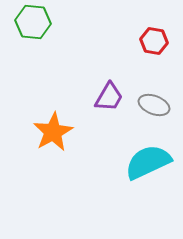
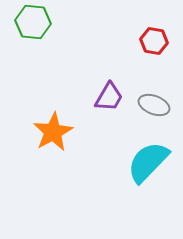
cyan semicircle: rotated 21 degrees counterclockwise
